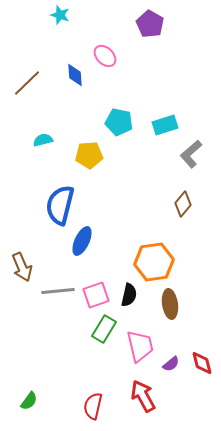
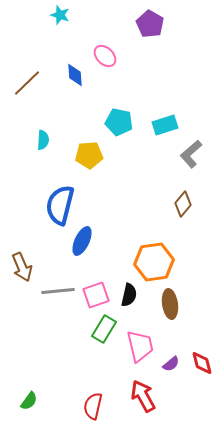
cyan semicircle: rotated 108 degrees clockwise
